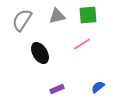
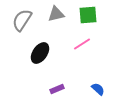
gray triangle: moved 1 px left, 2 px up
black ellipse: rotated 65 degrees clockwise
blue semicircle: moved 2 px down; rotated 80 degrees clockwise
